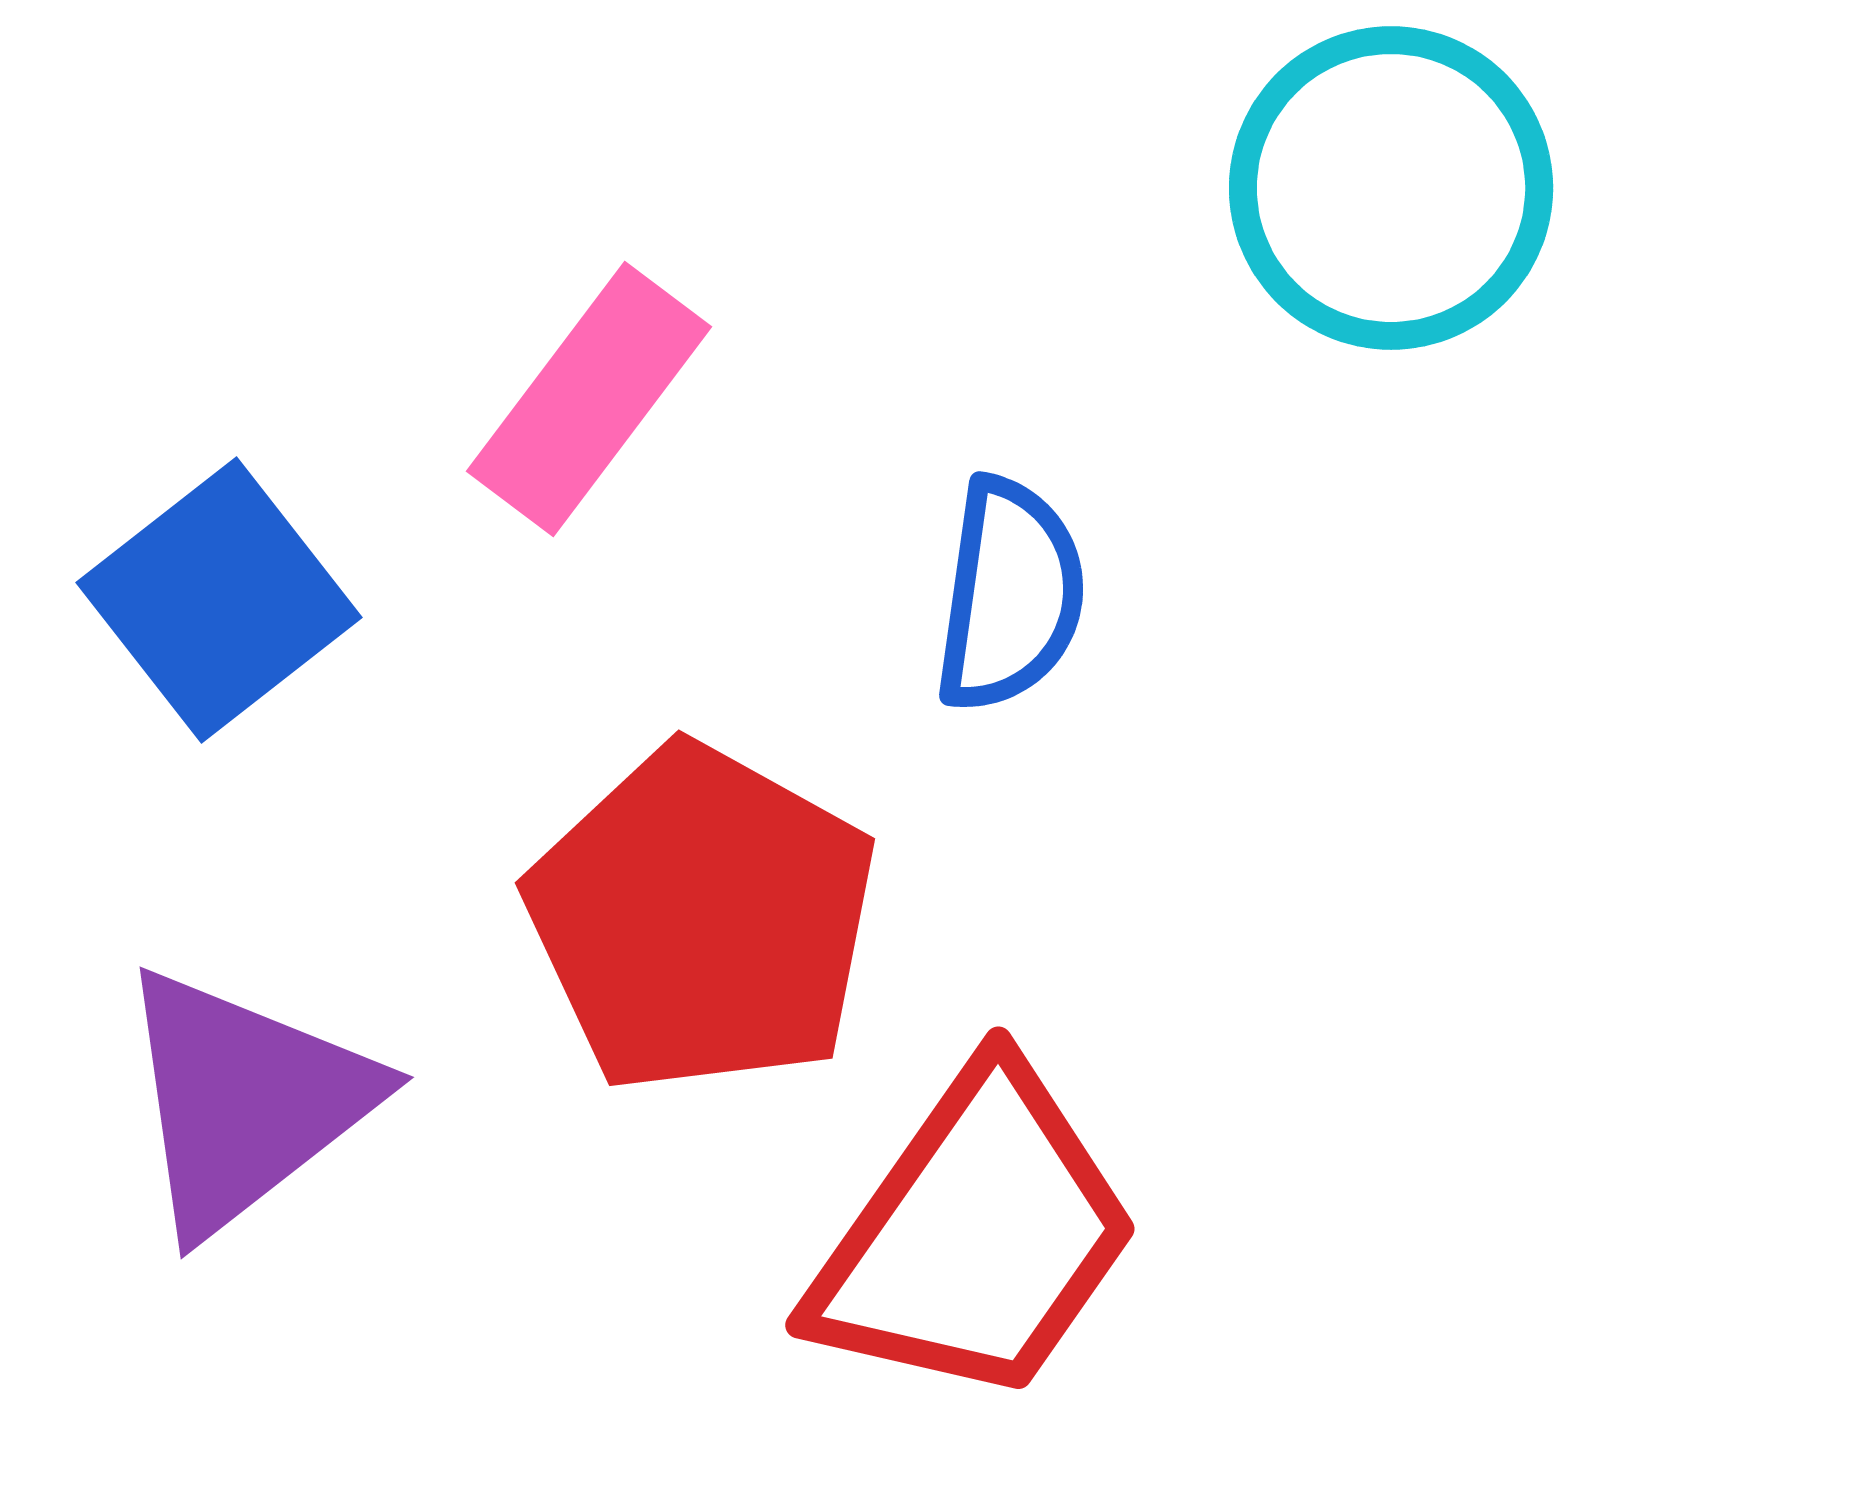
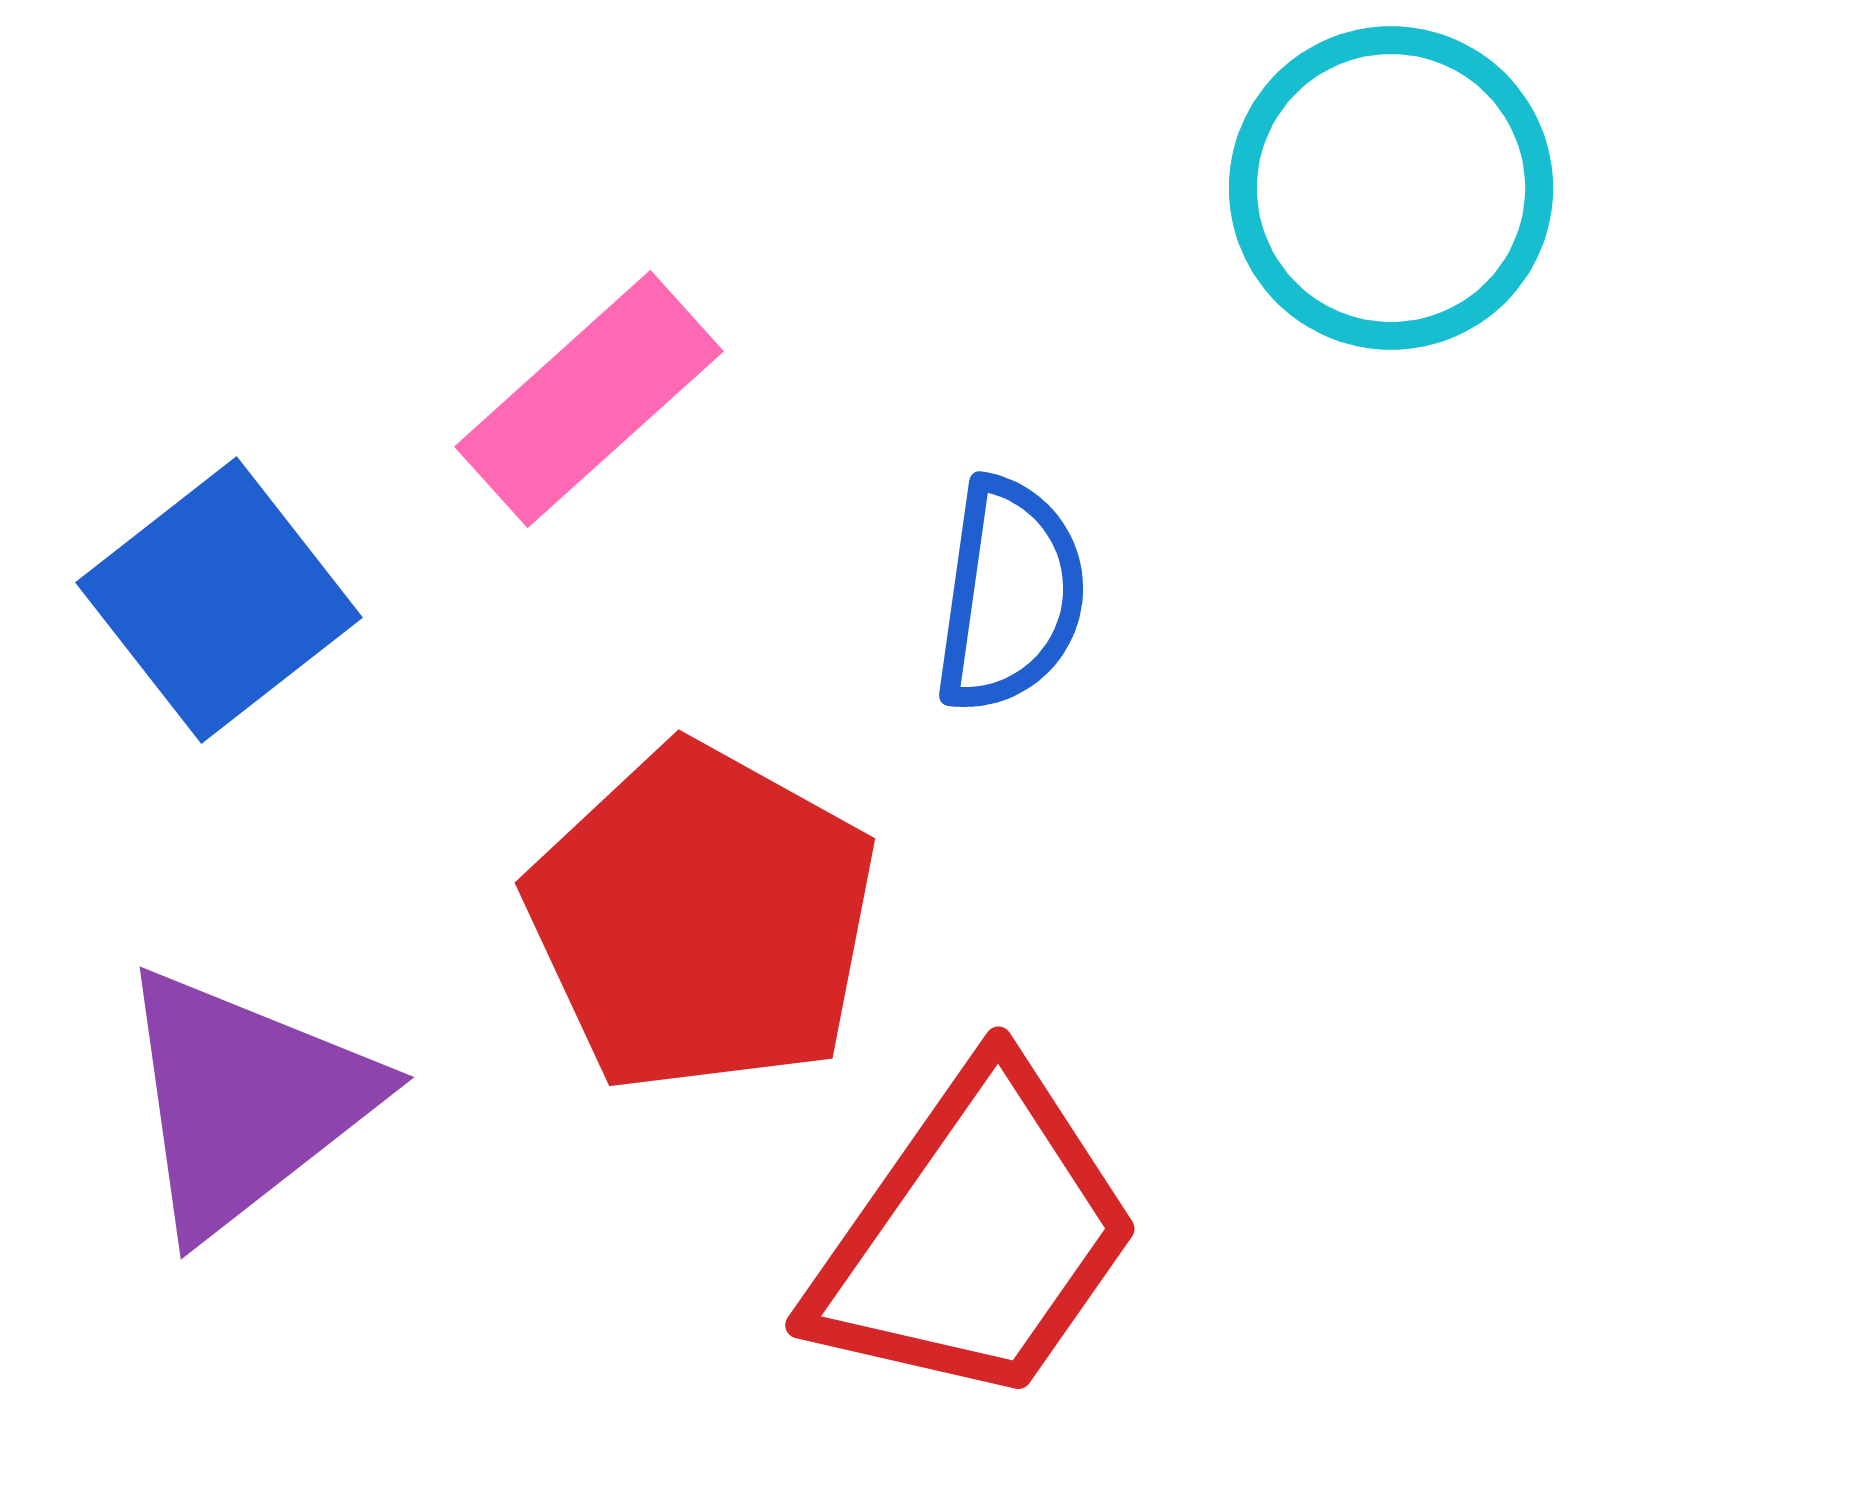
pink rectangle: rotated 11 degrees clockwise
